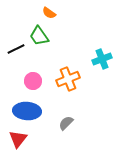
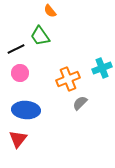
orange semicircle: moved 1 px right, 2 px up; rotated 16 degrees clockwise
green trapezoid: moved 1 px right
cyan cross: moved 9 px down
pink circle: moved 13 px left, 8 px up
blue ellipse: moved 1 px left, 1 px up
gray semicircle: moved 14 px right, 20 px up
